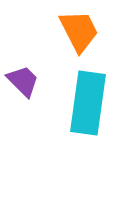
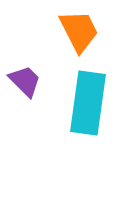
purple trapezoid: moved 2 px right
